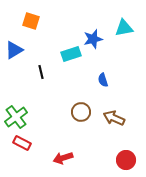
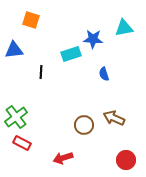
orange square: moved 1 px up
blue star: rotated 18 degrees clockwise
blue triangle: rotated 24 degrees clockwise
black line: rotated 16 degrees clockwise
blue semicircle: moved 1 px right, 6 px up
brown circle: moved 3 px right, 13 px down
